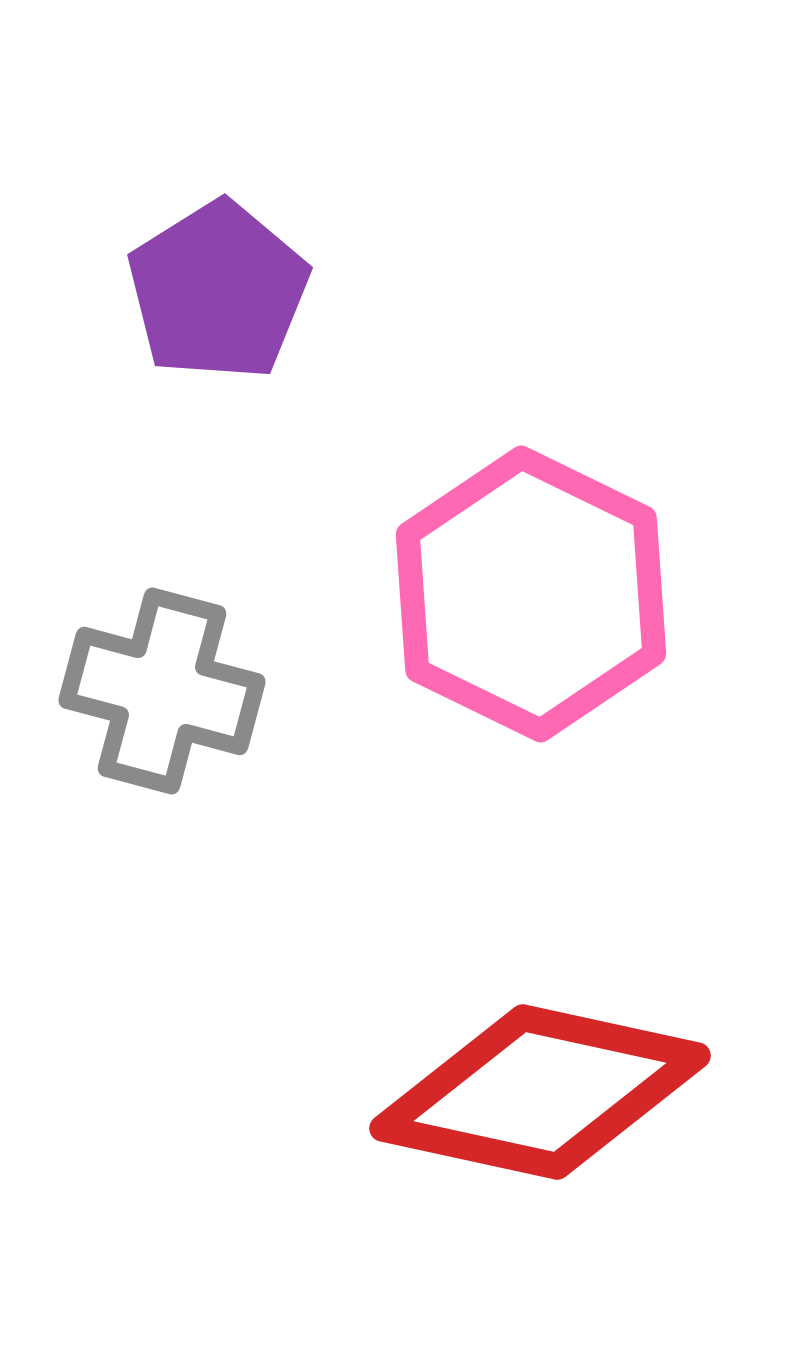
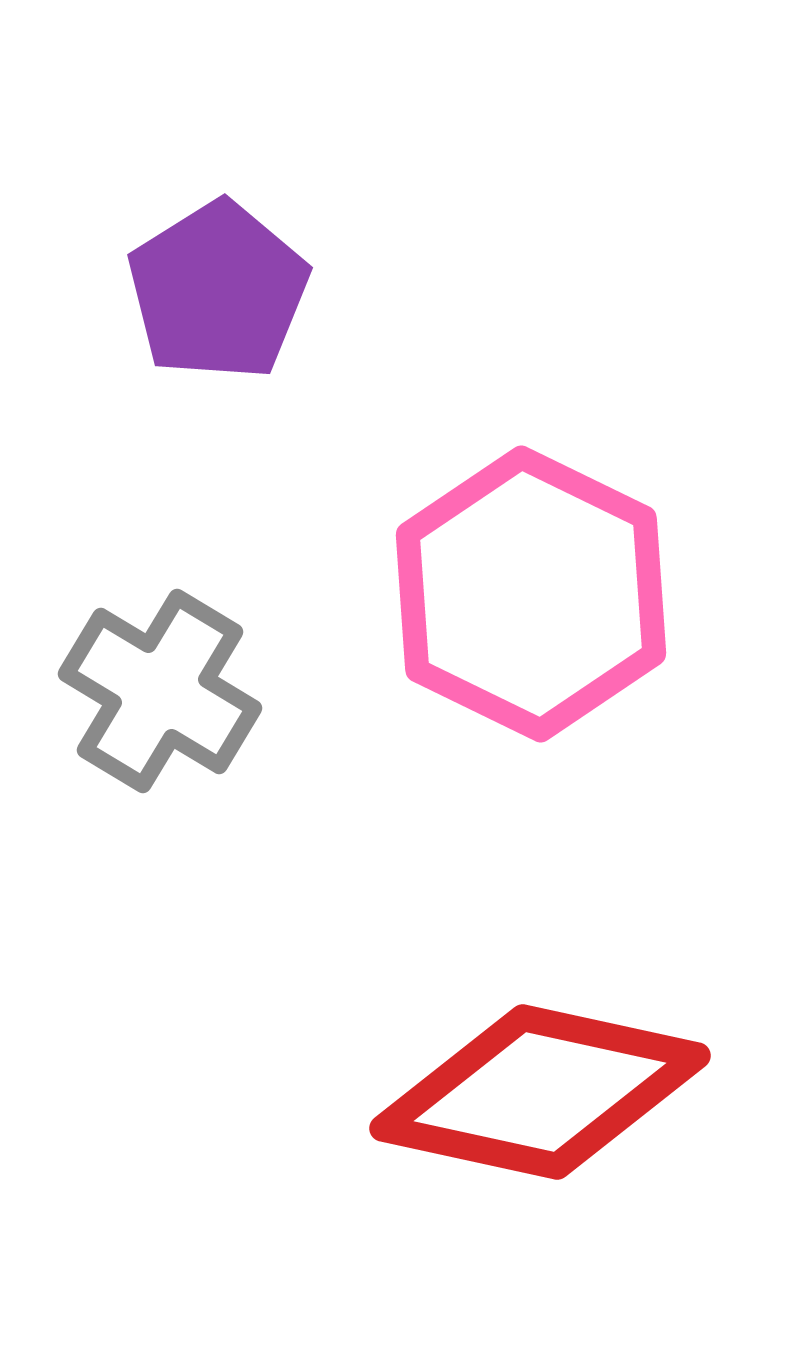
gray cross: moved 2 px left; rotated 16 degrees clockwise
